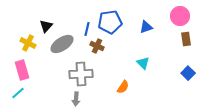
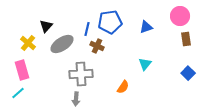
yellow cross: rotated 14 degrees clockwise
cyan triangle: moved 2 px right, 1 px down; rotated 24 degrees clockwise
